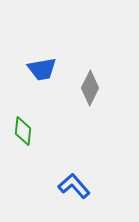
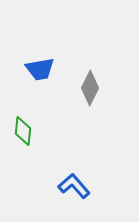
blue trapezoid: moved 2 px left
